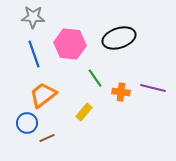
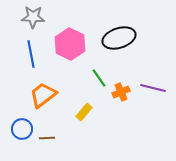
pink hexagon: rotated 20 degrees clockwise
blue line: moved 3 px left; rotated 8 degrees clockwise
green line: moved 4 px right
orange cross: rotated 30 degrees counterclockwise
blue circle: moved 5 px left, 6 px down
brown line: rotated 21 degrees clockwise
